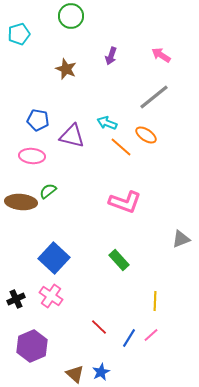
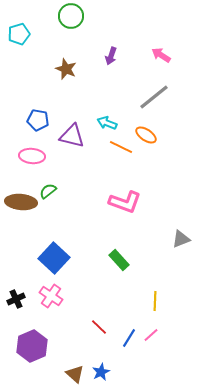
orange line: rotated 15 degrees counterclockwise
